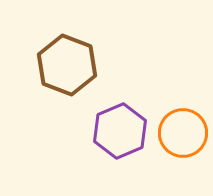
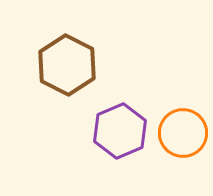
brown hexagon: rotated 6 degrees clockwise
